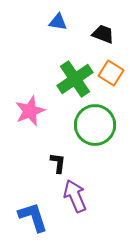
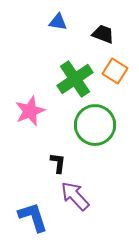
orange square: moved 4 px right, 2 px up
purple arrow: rotated 20 degrees counterclockwise
